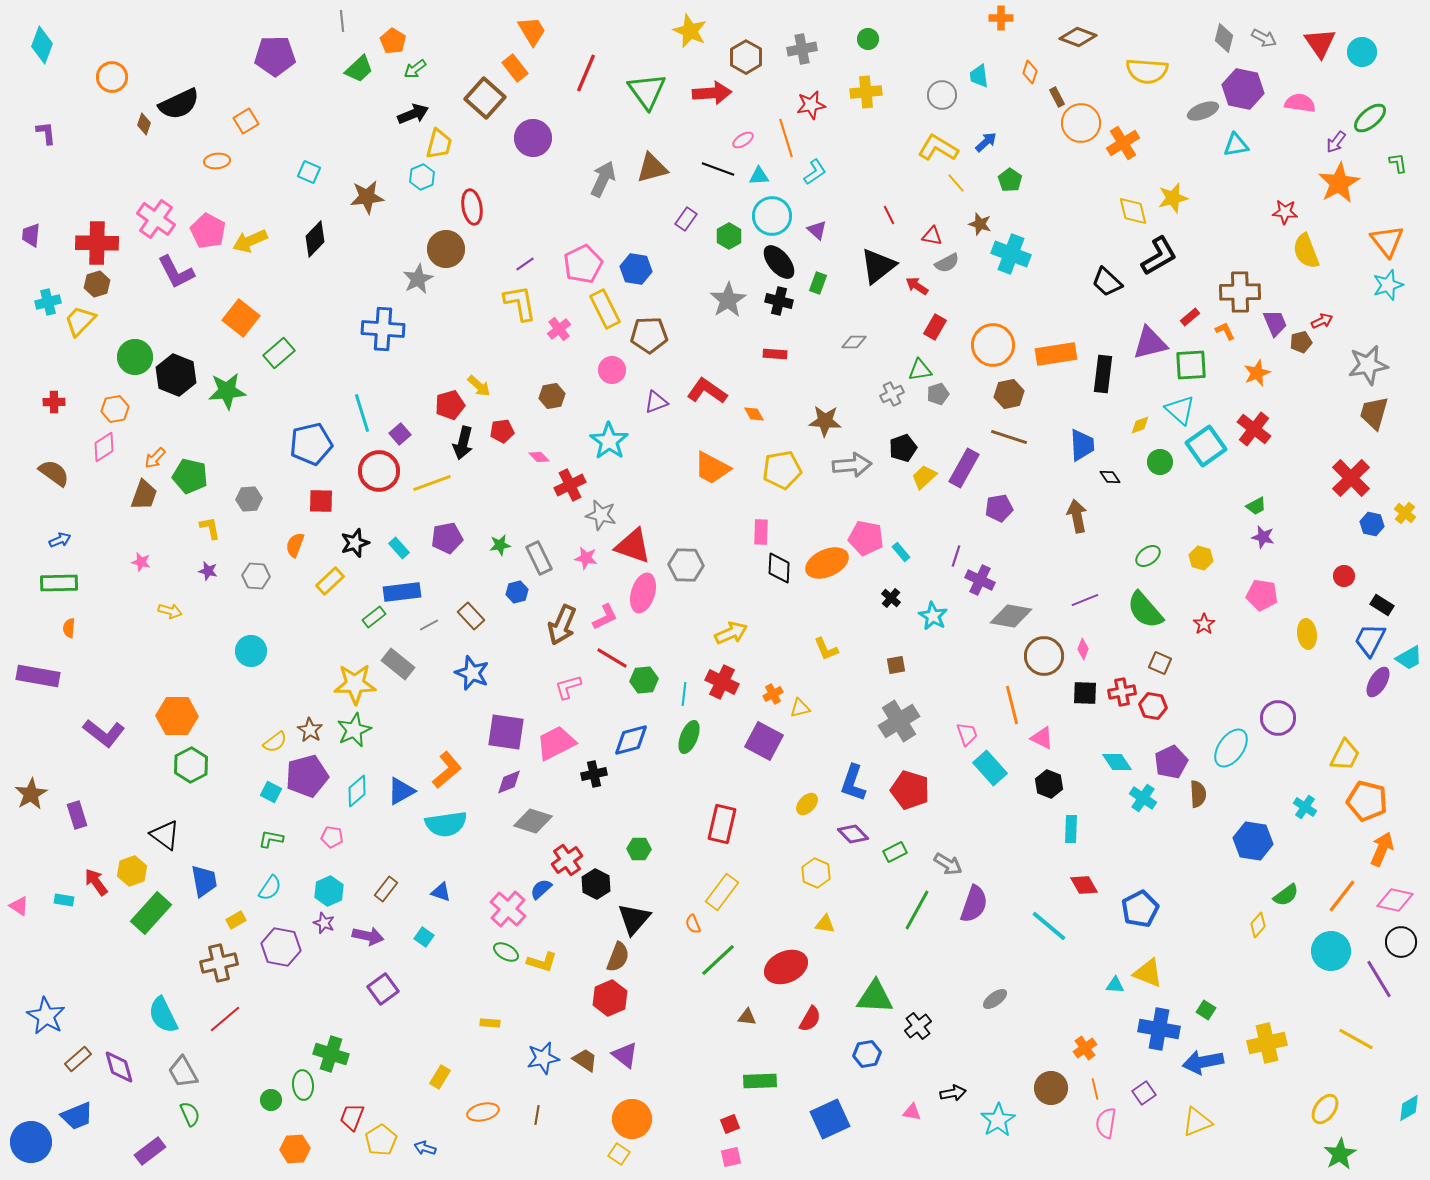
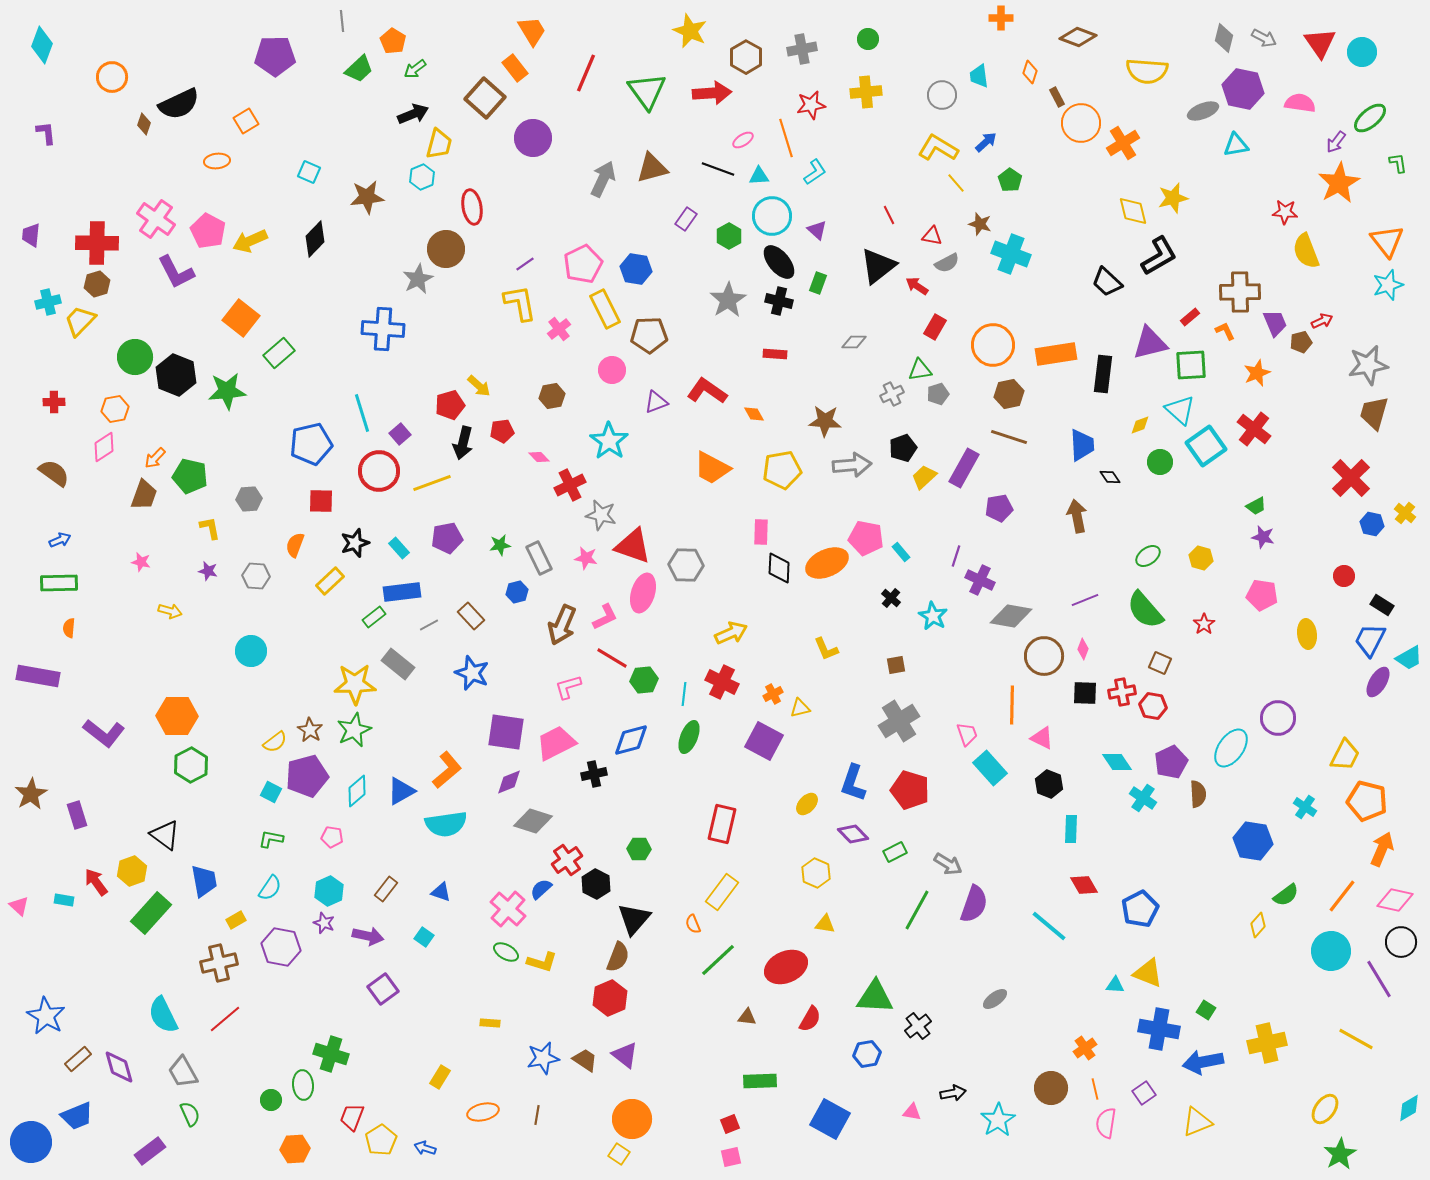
orange line at (1012, 705): rotated 15 degrees clockwise
pink triangle at (19, 906): rotated 10 degrees clockwise
blue square at (830, 1119): rotated 36 degrees counterclockwise
